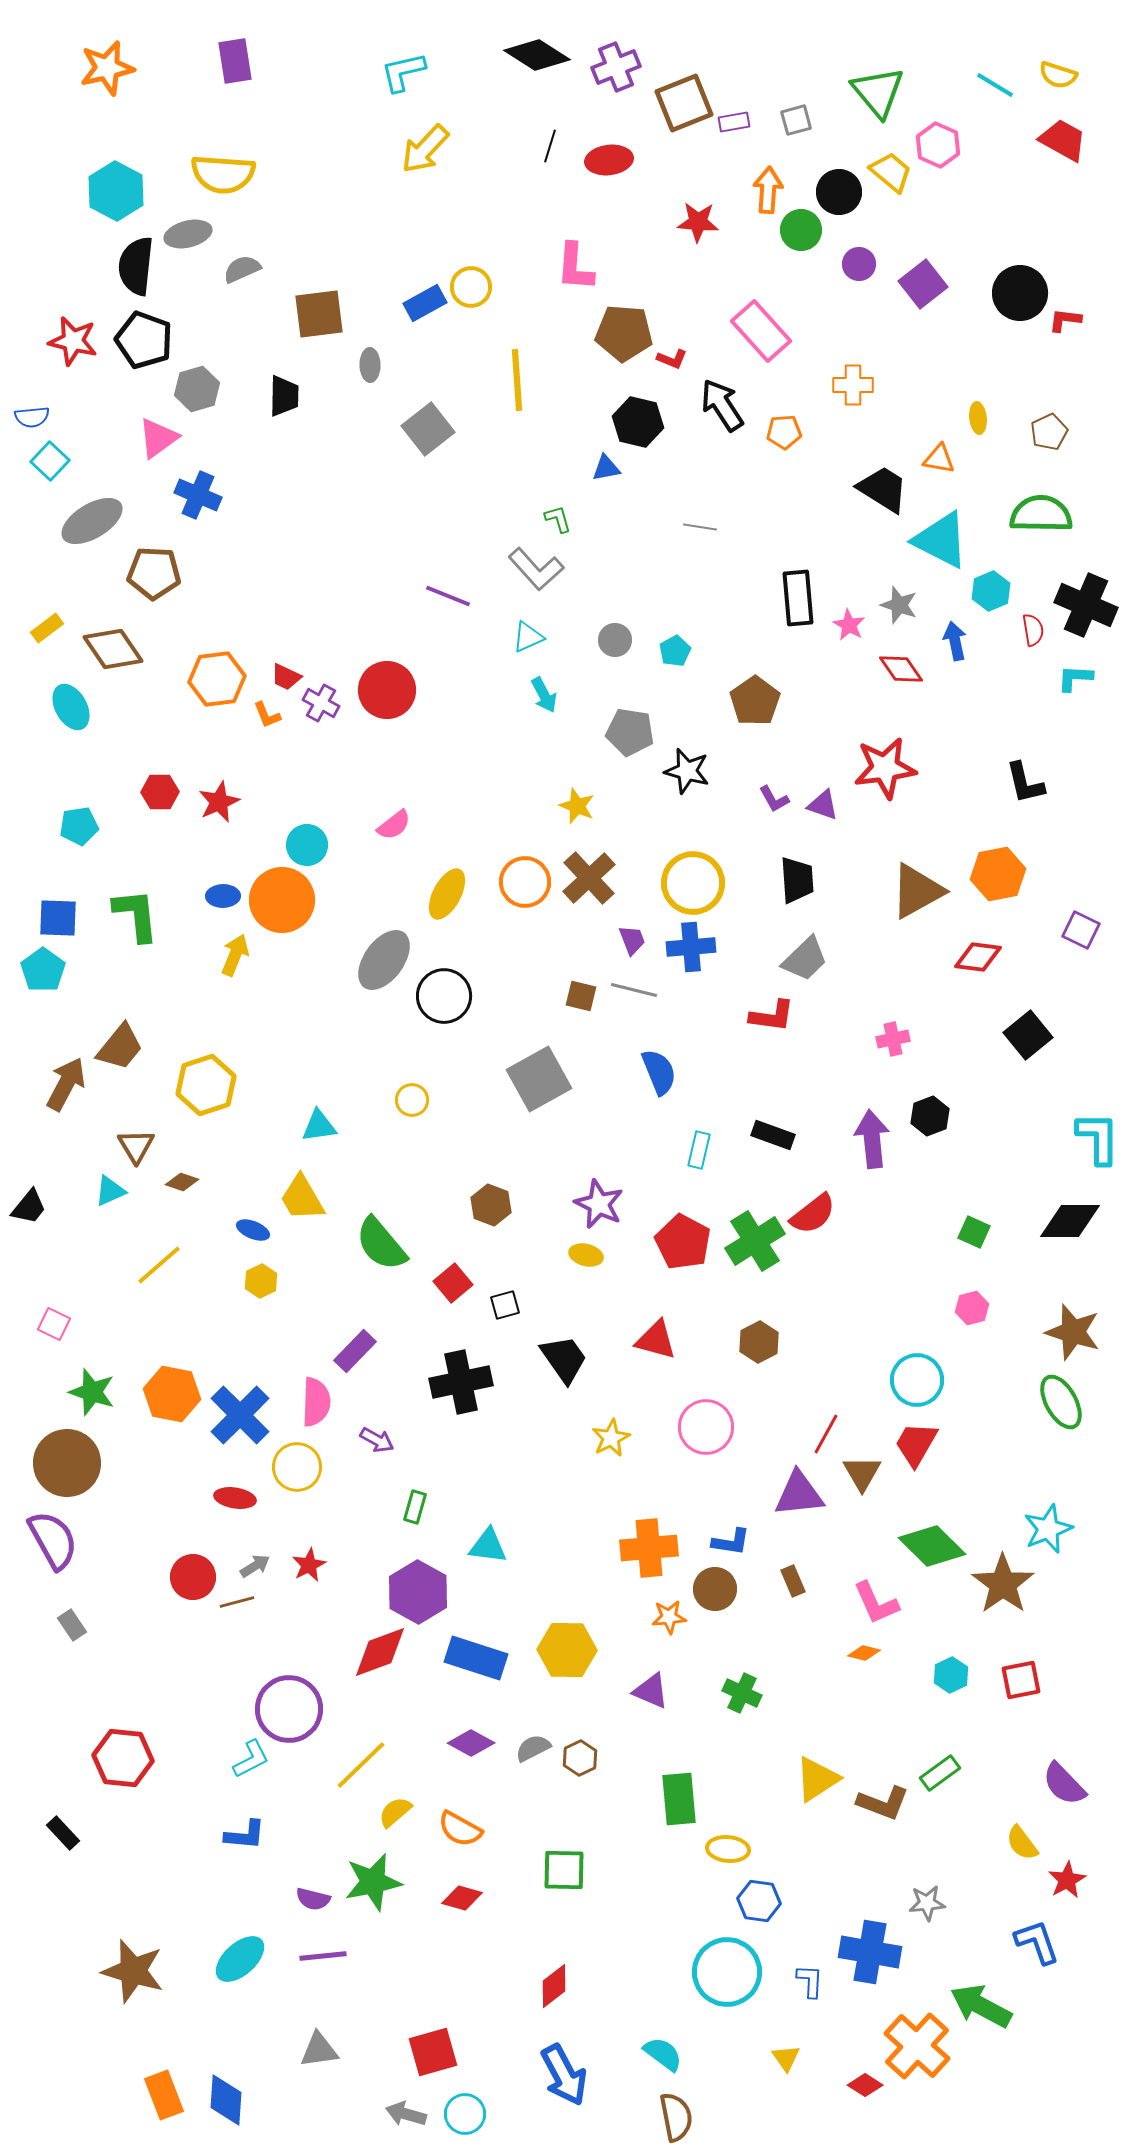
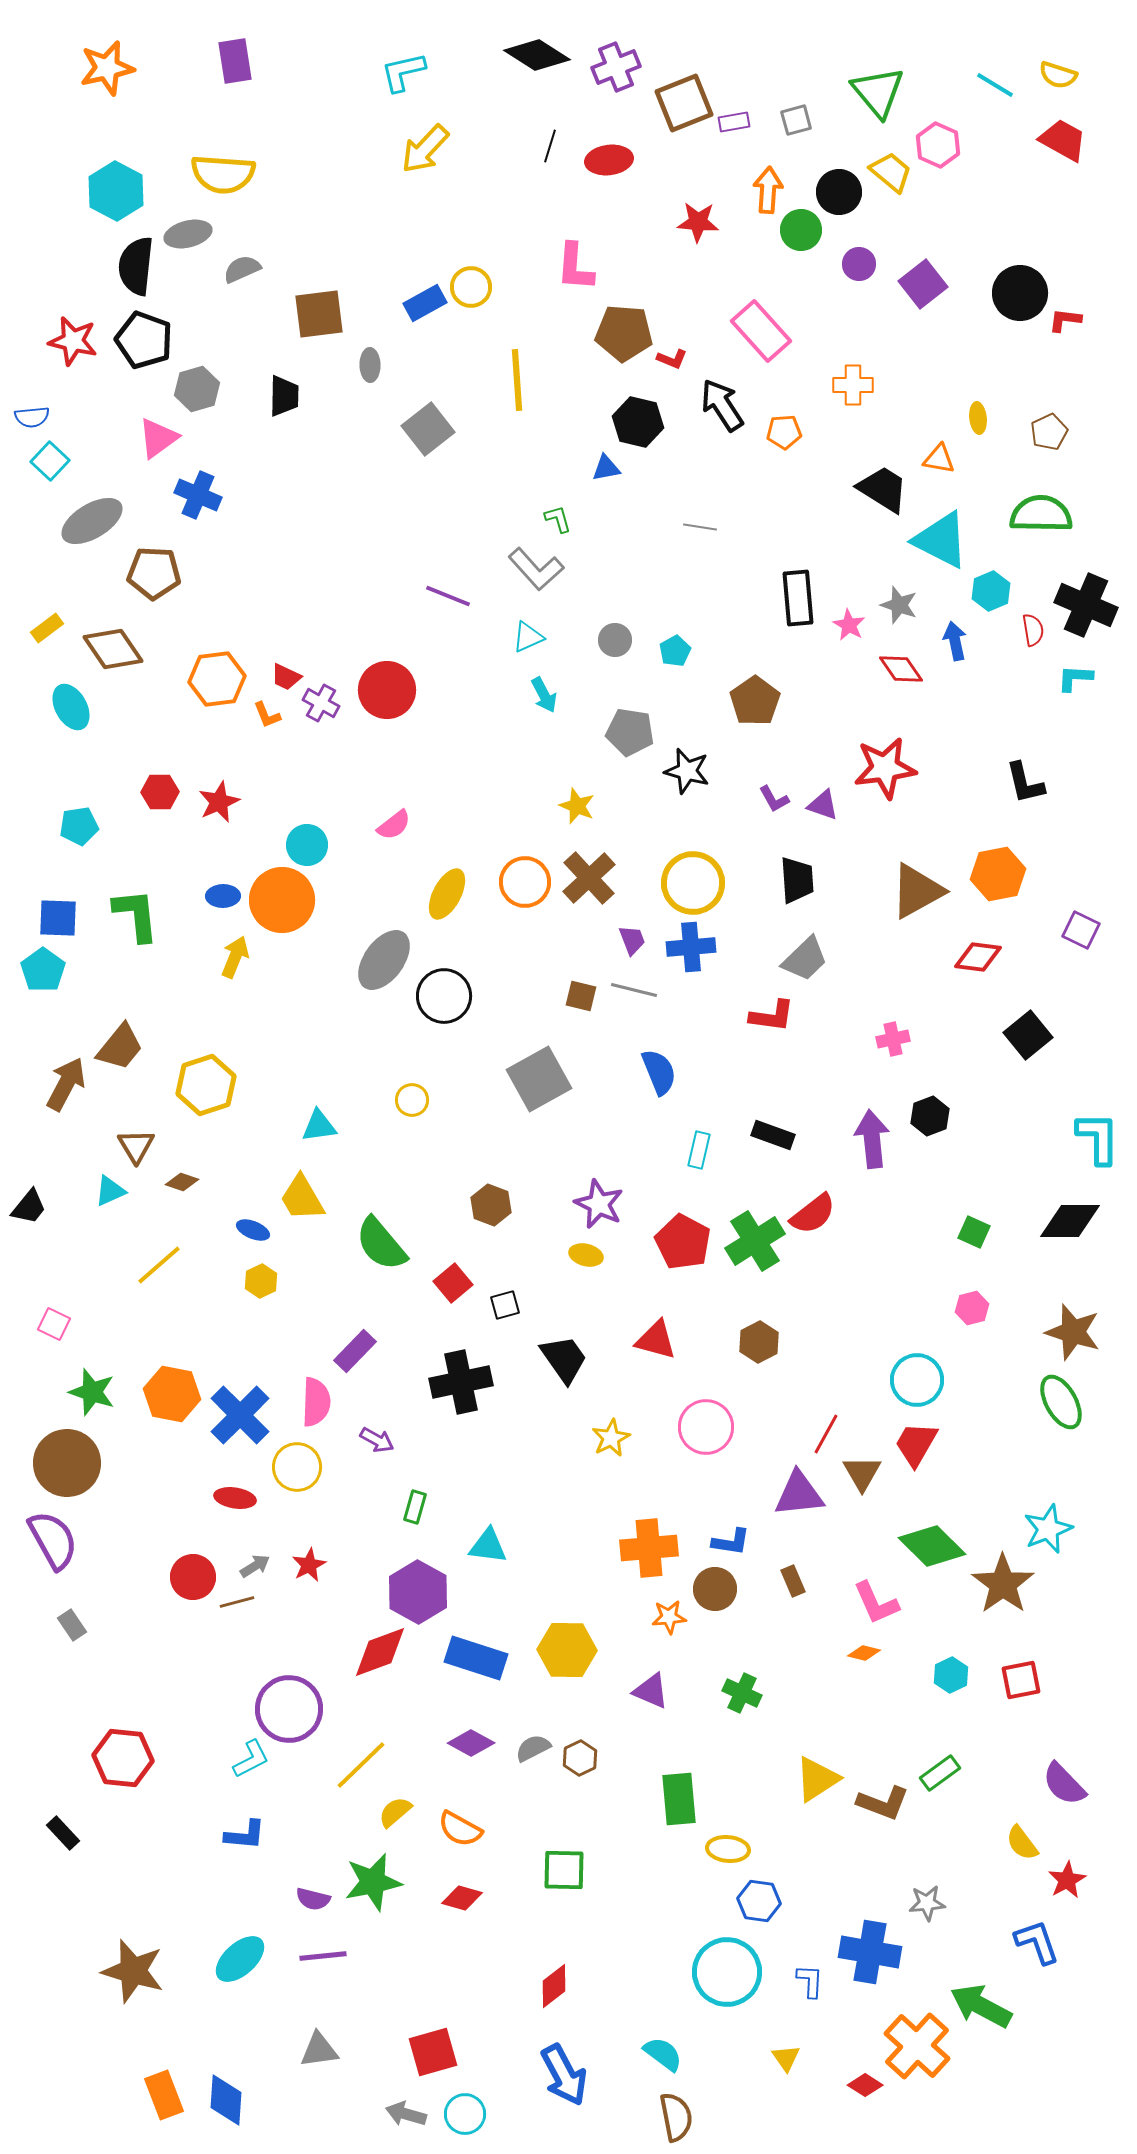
yellow arrow at (235, 955): moved 2 px down
